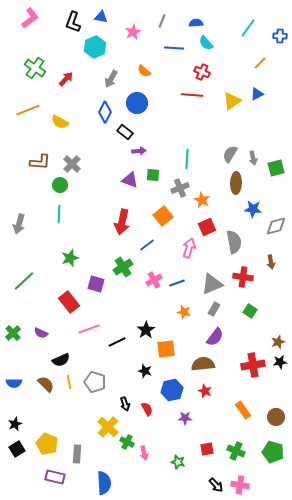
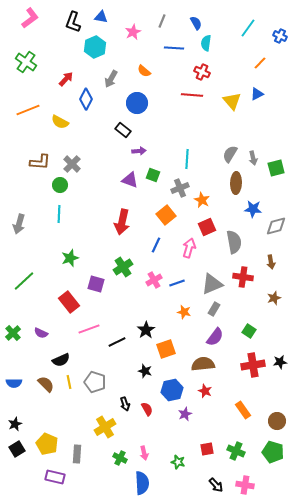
blue semicircle at (196, 23): rotated 64 degrees clockwise
blue cross at (280, 36): rotated 24 degrees clockwise
cyan semicircle at (206, 43): rotated 49 degrees clockwise
green cross at (35, 68): moved 9 px left, 6 px up
yellow triangle at (232, 101): rotated 36 degrees counterclockwise
blue diamond at (105, 112): moved 19 px left, 13 px up
black rectangle at (125, 132): moved 2 px left, 2 px up
green square at (153, 175): rotated 16 degrees clockwise
orange square at (163, 216): moved 3 px right, 1 px up
blue line at (147, 245): moved 9 px right; rotated 28 degrees counterclockwise
green square at (250, 311): moved 1 px left, 20 px down
brown star at (278, 342): moved 4 px left, 44 px up
orange square at (166, 349): rotated 12 degrees counterclockwise
brown circle at (276, 417): moved 1 px right, 4 px down
purple star at (185, 418): moved 4 px up; rotated 24 degrees counterclockwise
yellow cross at (108, 427): moved 3 px left; rotated 15 degrees clockwise
green cross at (127, 442): moved 7 px left, 16 px down
blue semicircle at (104, 483): moved 38 px right
pink cross at (240, 485): moved 5 px right
